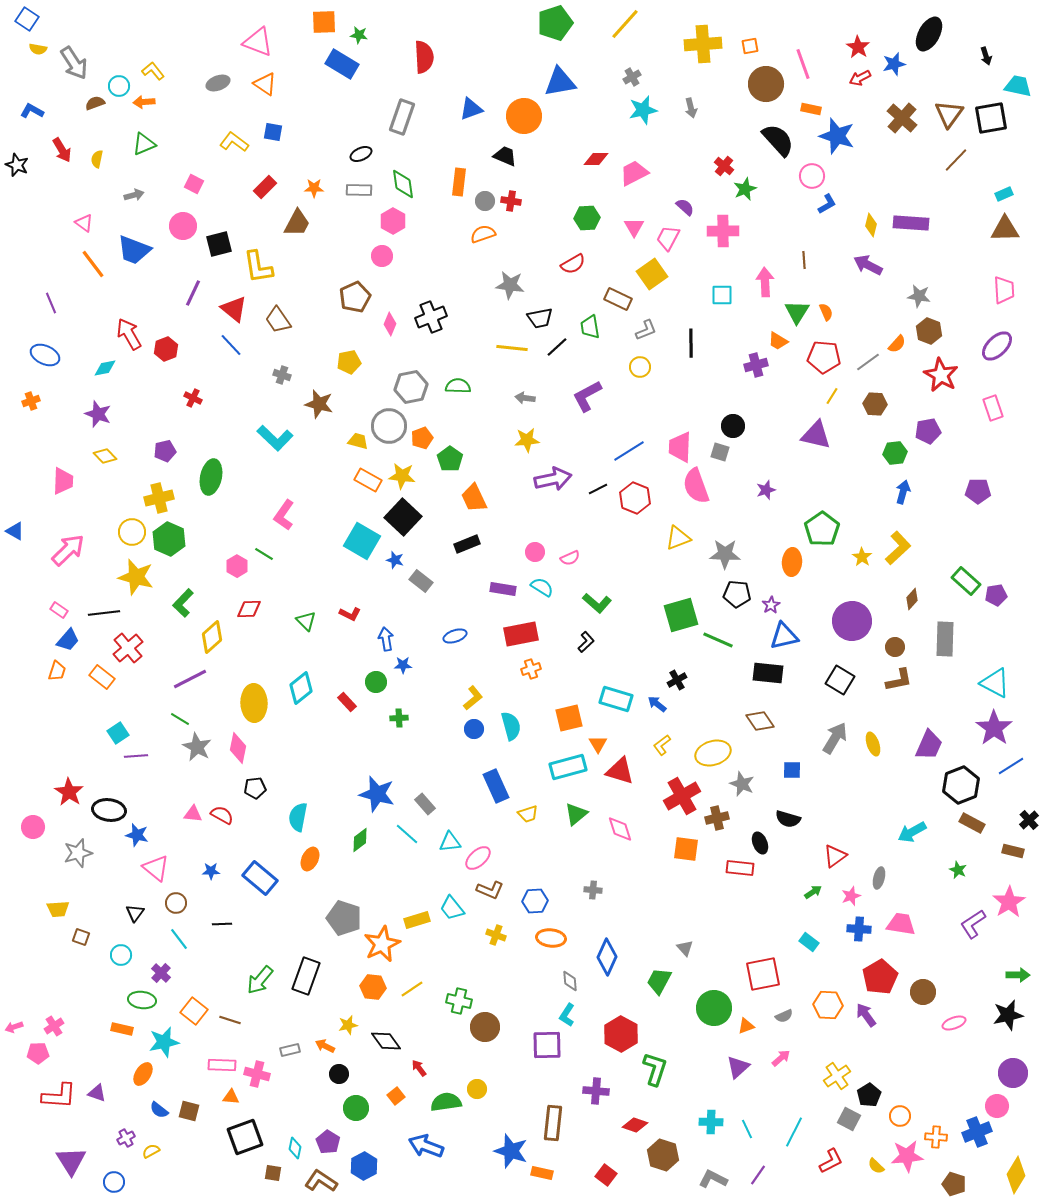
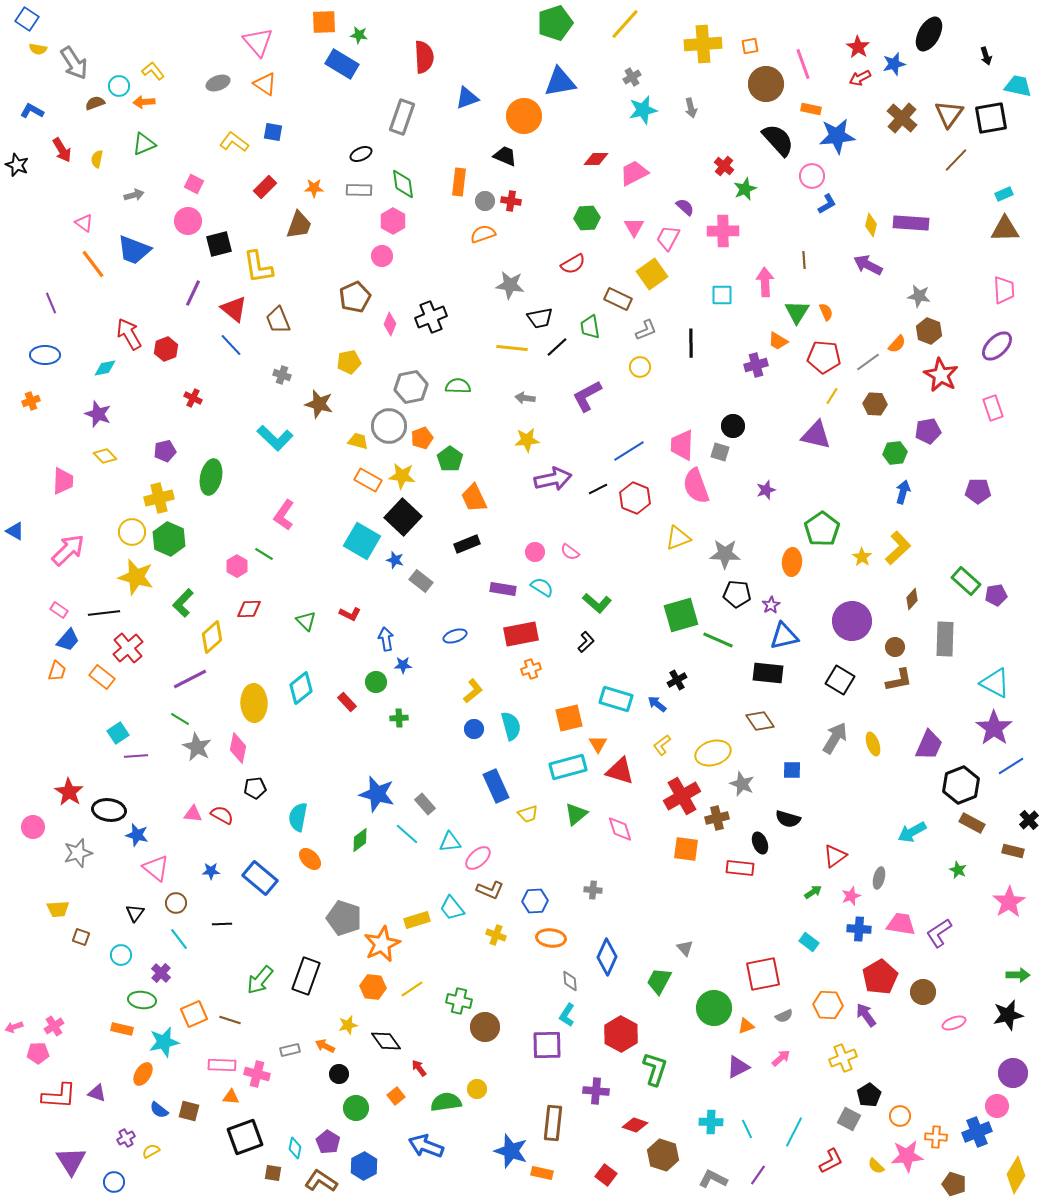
pink triangle at (258, 42): rotated 28 degrees clockwise
blue triangle at (471, 109): moved 4 px left, 11 px up
blue star at (837, 136): rotated 24 degrees counterclockwise
brown trapezoid at (297, 223): moved 2 px right, 2 px down; rotated 8 degrees counterclockwise
pink circle at (183, 226): moved 5 px right, 5 px up
brown trapezoid at (278, 320): rotated 12 degrees clockwise
blue ellipse at (45, 355): rotated 24 degrees counterclockwise
pink trapezoid at (680, 447): moved 2 px right, 2 px up
pink semicircle at (570, 558): moved 6 px up; rotated 60 degrees clockwise
yellow L-shape at (473, 698): moved 7 px up
orange ellipse at (310, 859): rotated 70 degrees counterclockwise
purple L-shape at (973, 924): moved 34 px left, 9 px down
orange square at (194, 1011): moved 3 px down; rotated 28 degrees clockwise
purple triangle at (738, 1067): rotated 15 degrees clockwise
yellow cross at (837, 1076): moved 6 px right, 18 px up; rotated 12 degrees clockwise
